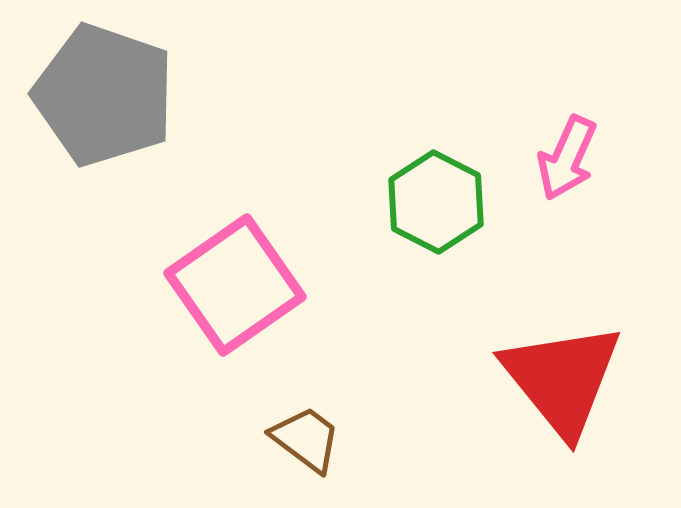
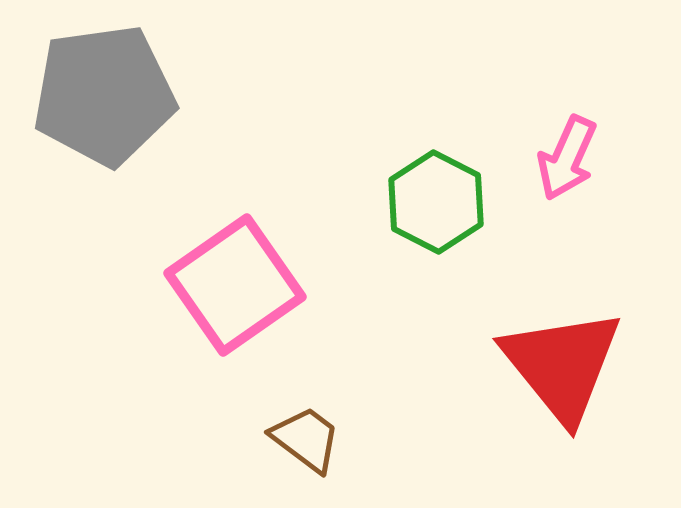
gray pentagon: rotated 27 degrees counterclockwise
red triangle: moved 14 px up
